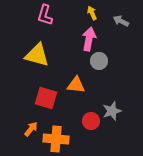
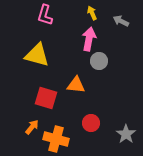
gray star: moved 14 px right, 23 px down; rotated 18 degrees counterclockwise
red circle: moved 2 px down
orange arrow: moved 1 px right, 2 px up
orange cross: rotated 10 degrees clockwise
